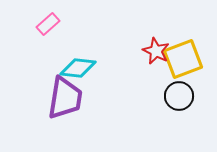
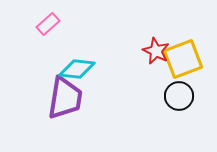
cyan diamond: moved 1 px left, 1 px down
